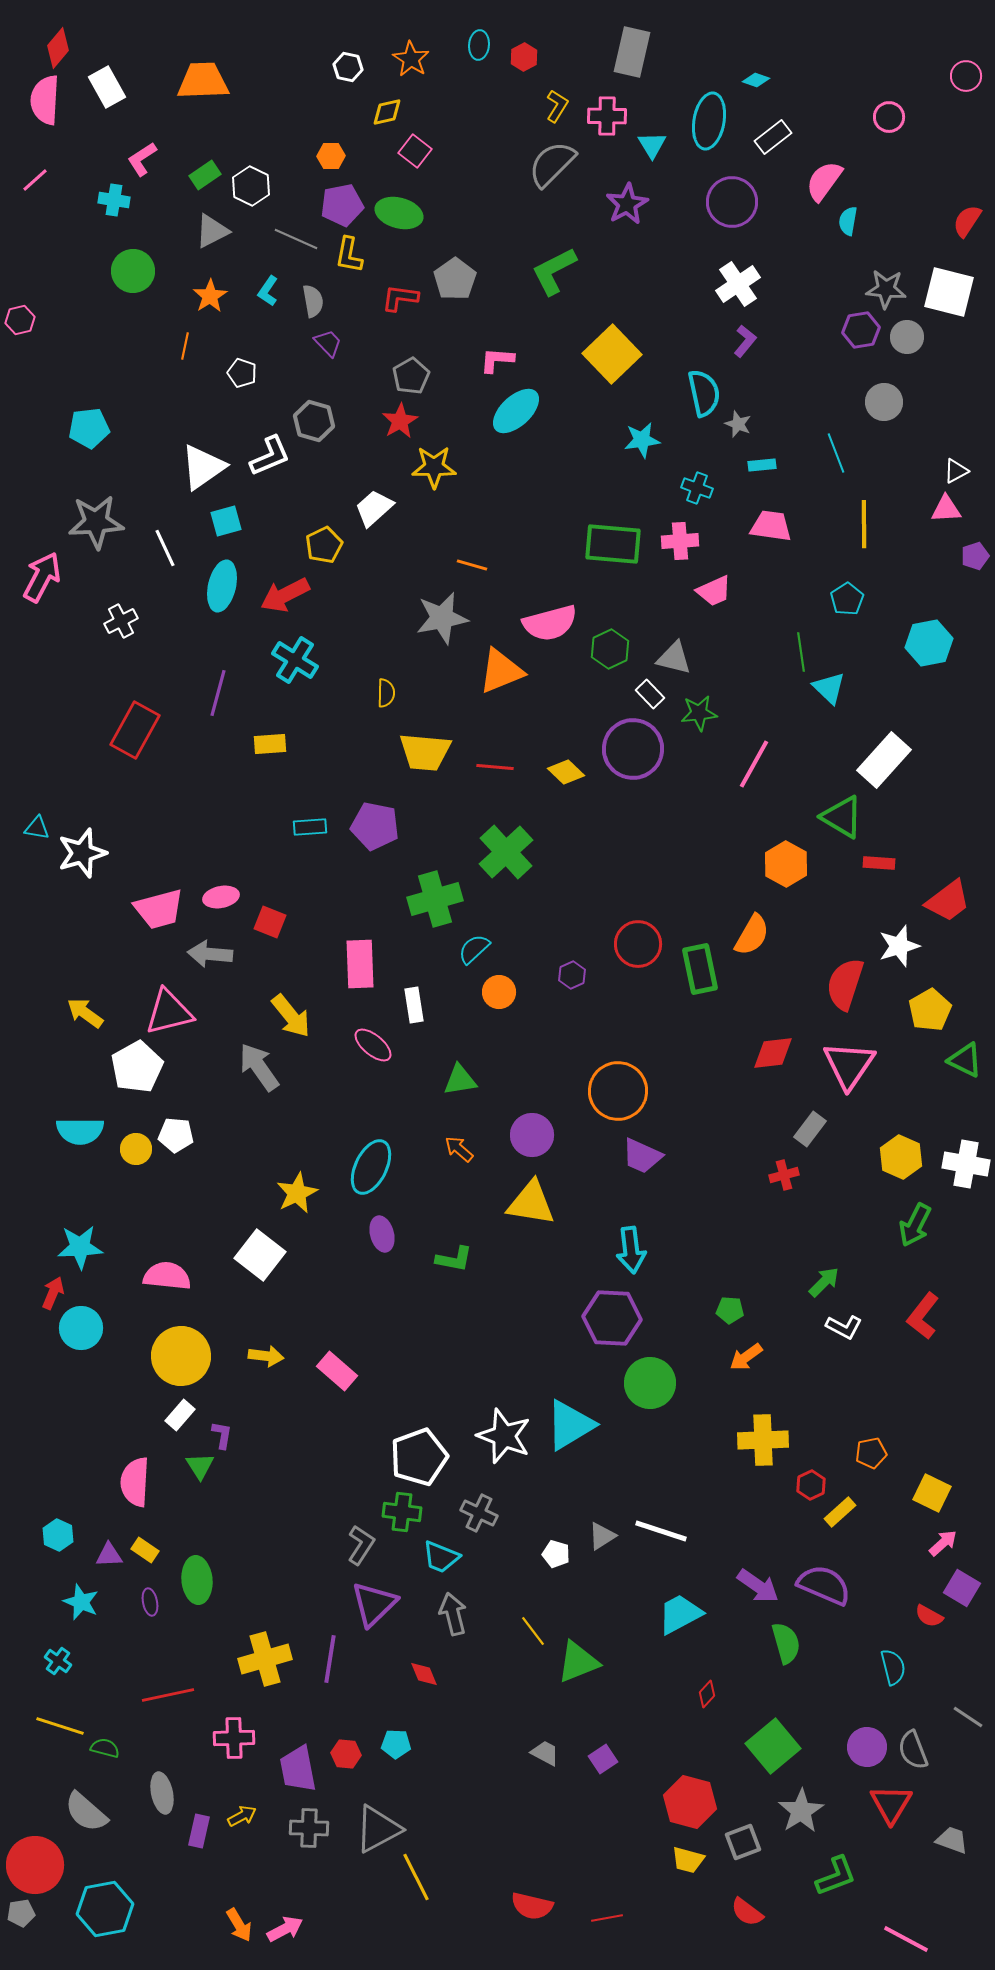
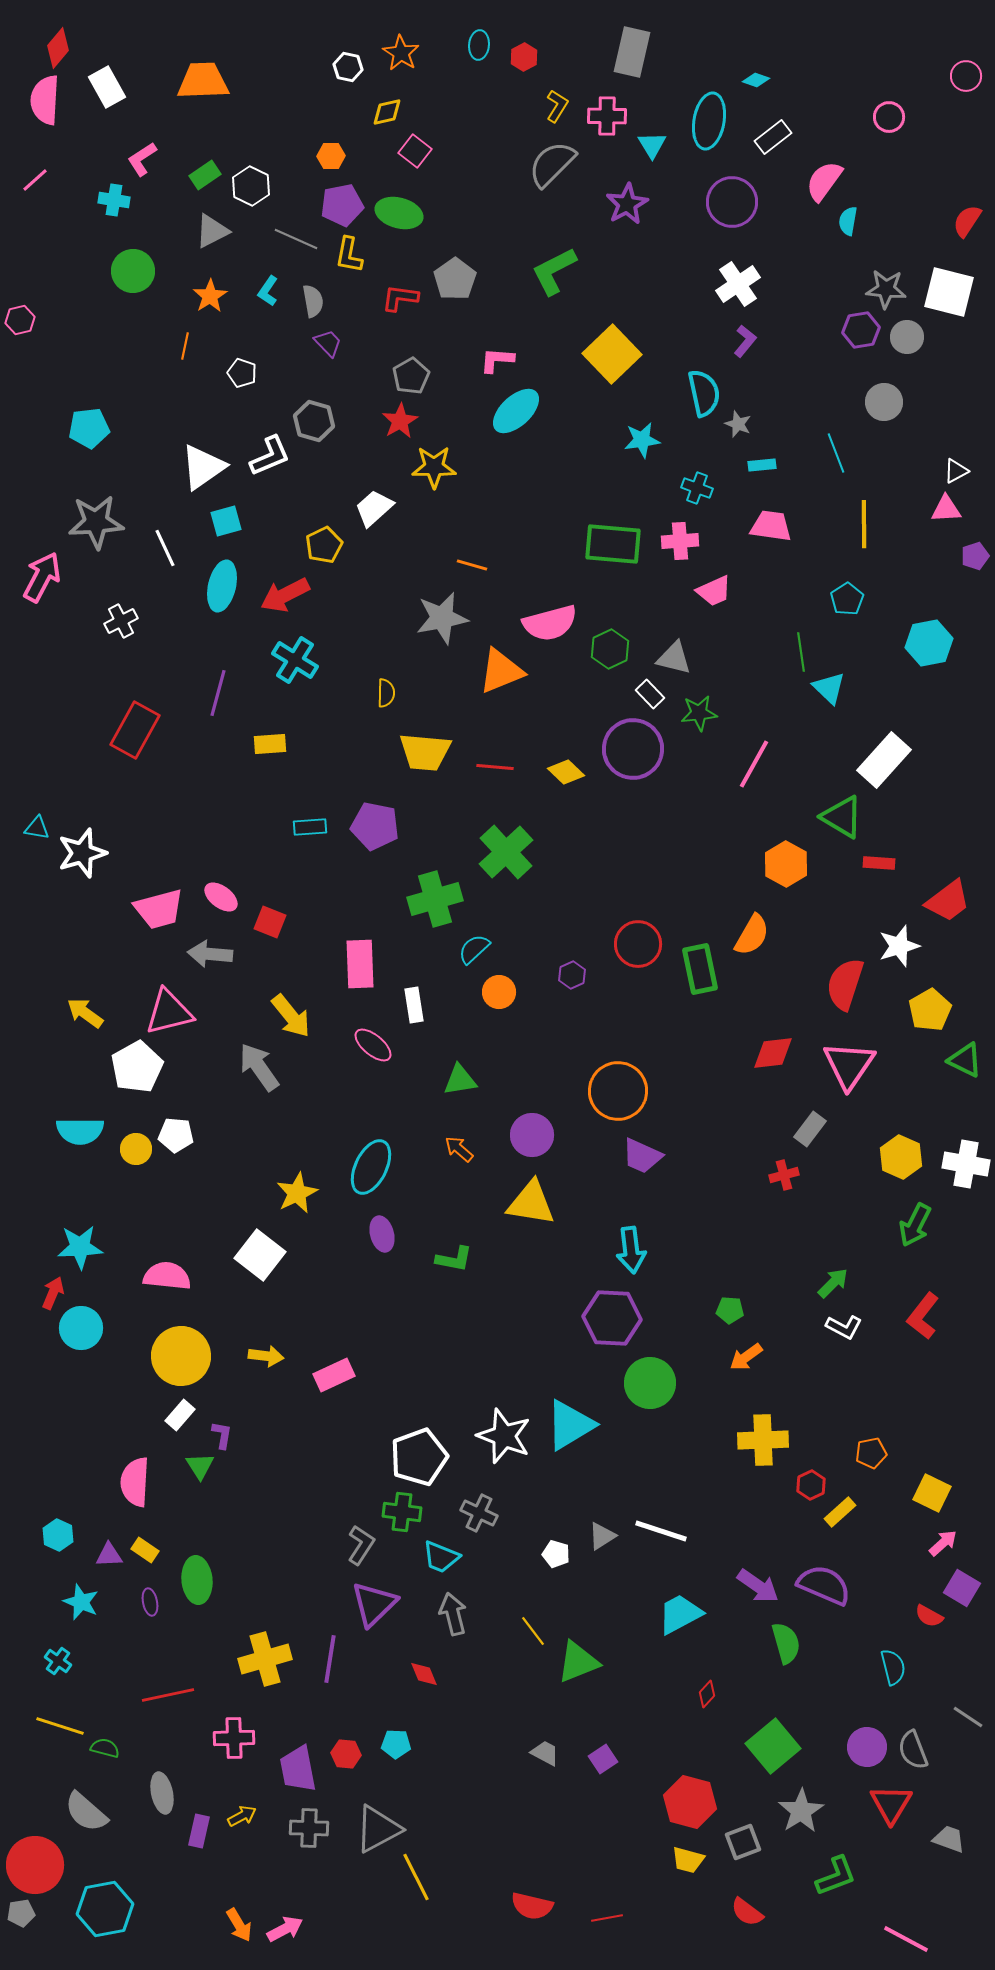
orange star at (411, 59): moved 10 px left, 6 px up
pink ellipse at (221, 897): rotated 48 degrees clockwise
green arrow at (824, 1282): moved 9 px right, 1 px down
pink rectangle at (337, 1371): moved 3 px left, 4 px down; rotated 66 degrees counterclockwise
gray trapezoid at (952, 1840): moved 3 px left, 1 px up
